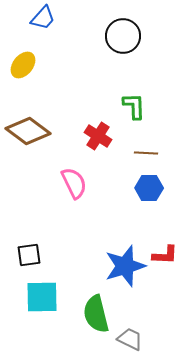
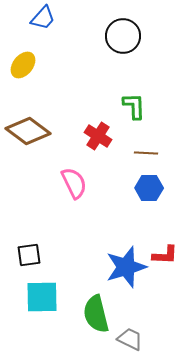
blue star: moved 1 px right, 1 px down
